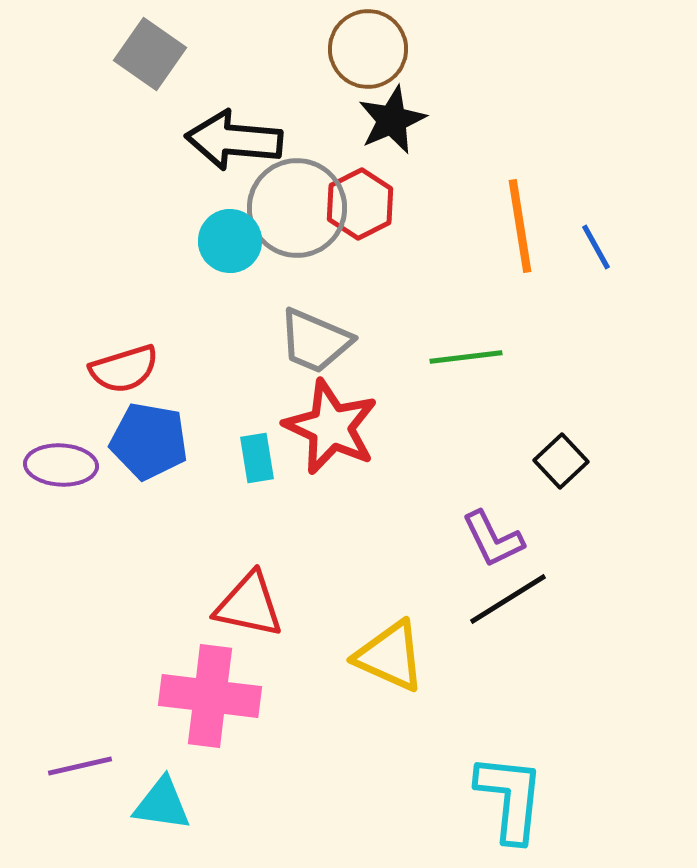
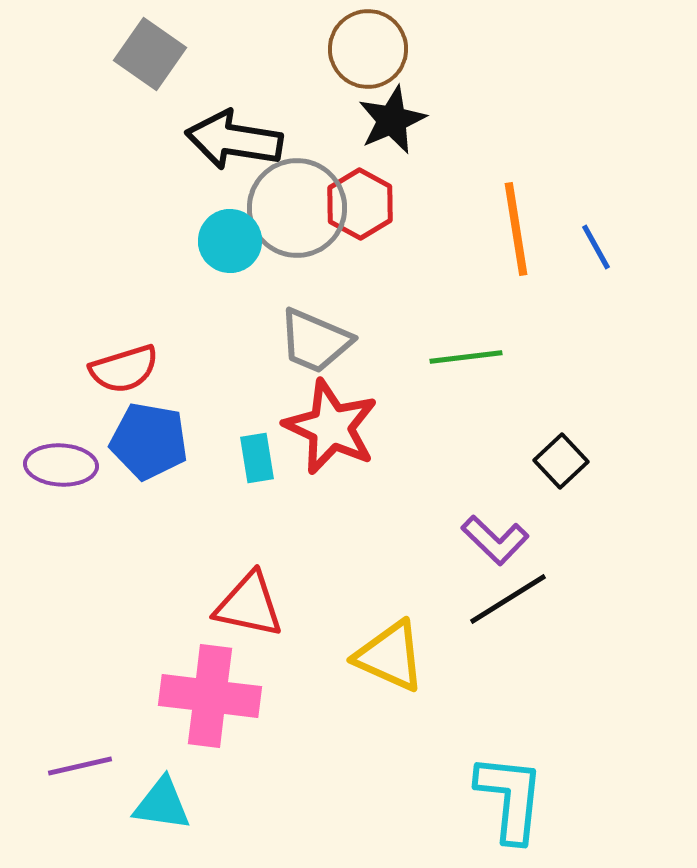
black arrow: rotated 4 degrees clockwise
red hexagon: rotated 4 degrees counterclockwise
orange line: moved 4 px left, 3 px down
purple L-shape: moved 2 px right, 1 px down; rotated 20 degrees counterclockwise
